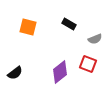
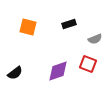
black rectangle: rotated 48 degrees counterclockwise
purple diamond: moved 2 px left, 1 px up; rotated 20 degrees clockwise
